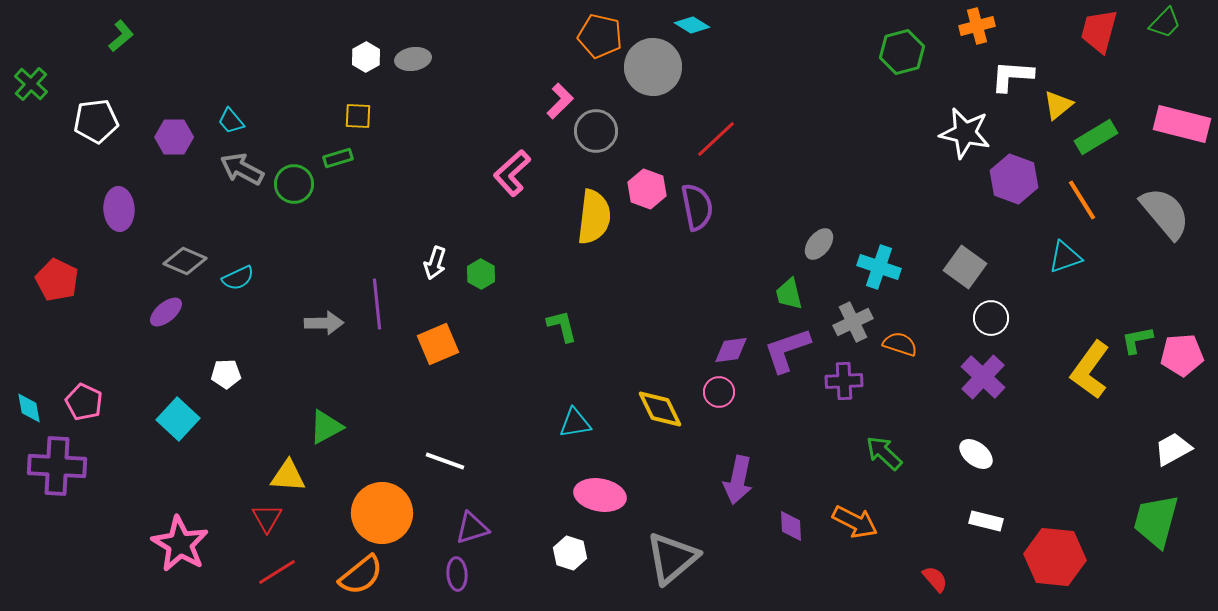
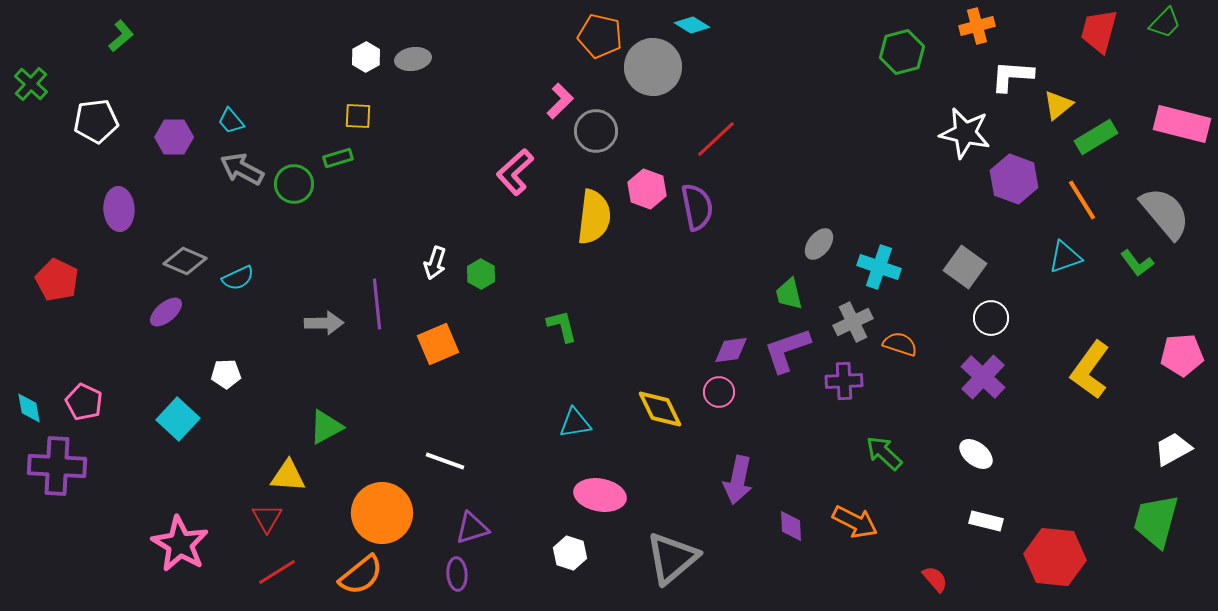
pink L-shape at (512, 173): moved 3 px right, 1 px up
green L-shape at (1137, 340): moved 77 px up; rotated 116 degrees counterclockwise
